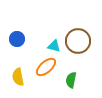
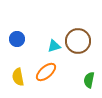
cyan triangle: rotated 32 degrees counterclockwise
orange ellipse: moved 5 px down
green semicircle: moved 18 px right
